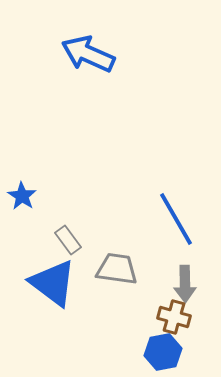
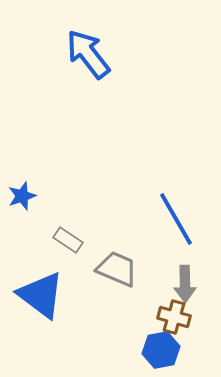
blue arrow: rotated 28 degrees clockwise
blue star: rotated 20 degrees clockwise
gray rectangle: rotated 20 degrees counterclockwise
gray trapezoid: rotated 15 degrees clockwise
blue triangle: moved 12 px left, 12 px down
blue hexagon: moved 2 px left, 2 px up
